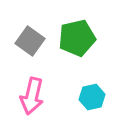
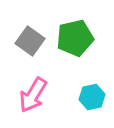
green pentagon: moved 2 px left
pink arrow: moved 1 px right, 1 px up; rotated 18 degrees clockwise
